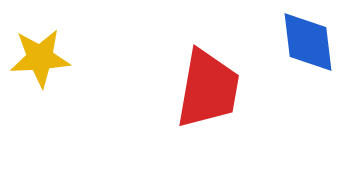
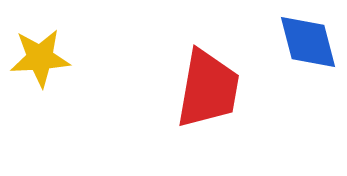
blue diamond: rotated 8 degrees counterclockwise
